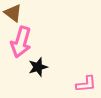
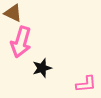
brown triangle: rotated 12 degrees counterclockwise
black star: moved 4 px right, 1 px down
